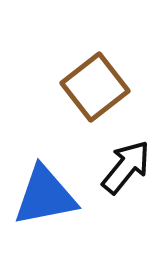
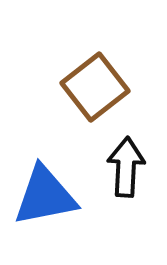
black arrow: rotated 36 degrees counterclockwise
